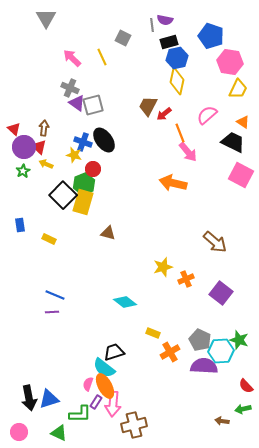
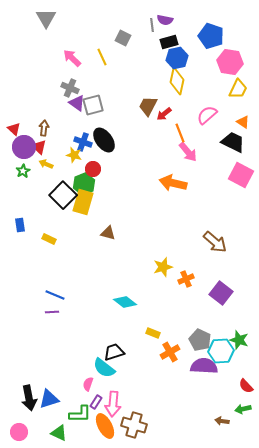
orange ellipse at (105, 386): moved 40 px down
brown cross at (134, 425): rotated 30 degrees clockwise
